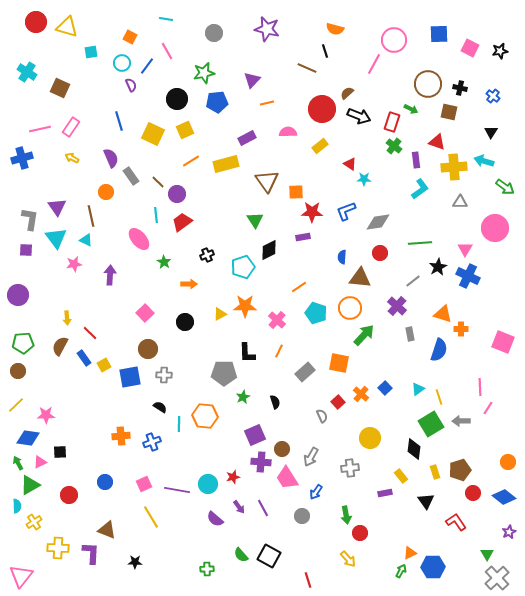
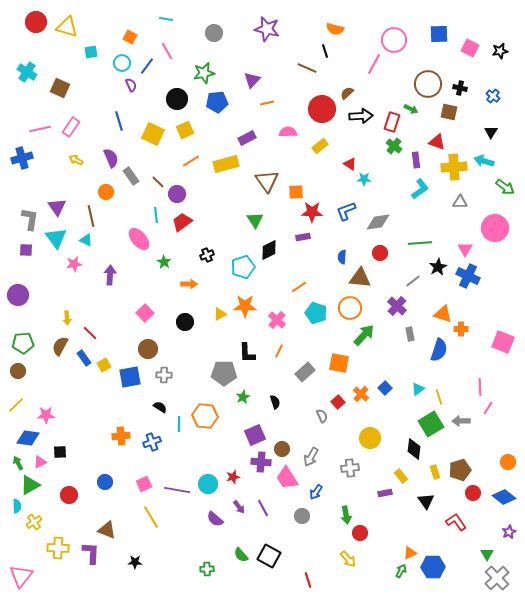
black arrow at (359, 116): moved 2 px right; rotated 25 degrees counterclockwise
yellow arrow at (72, 158): moved 4 px right, 2 px down
